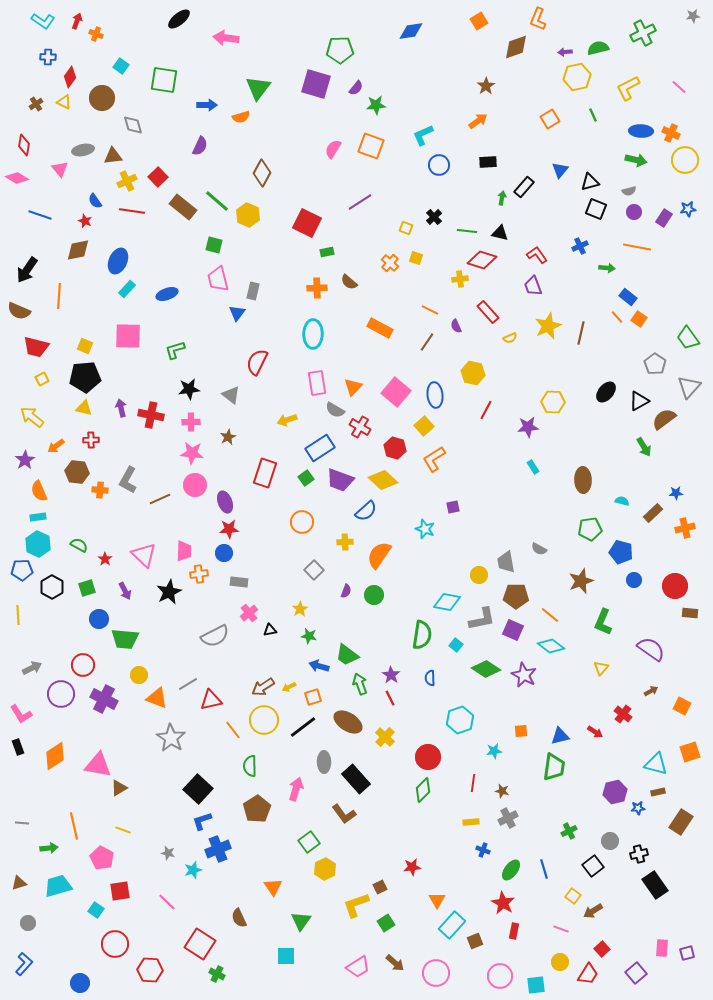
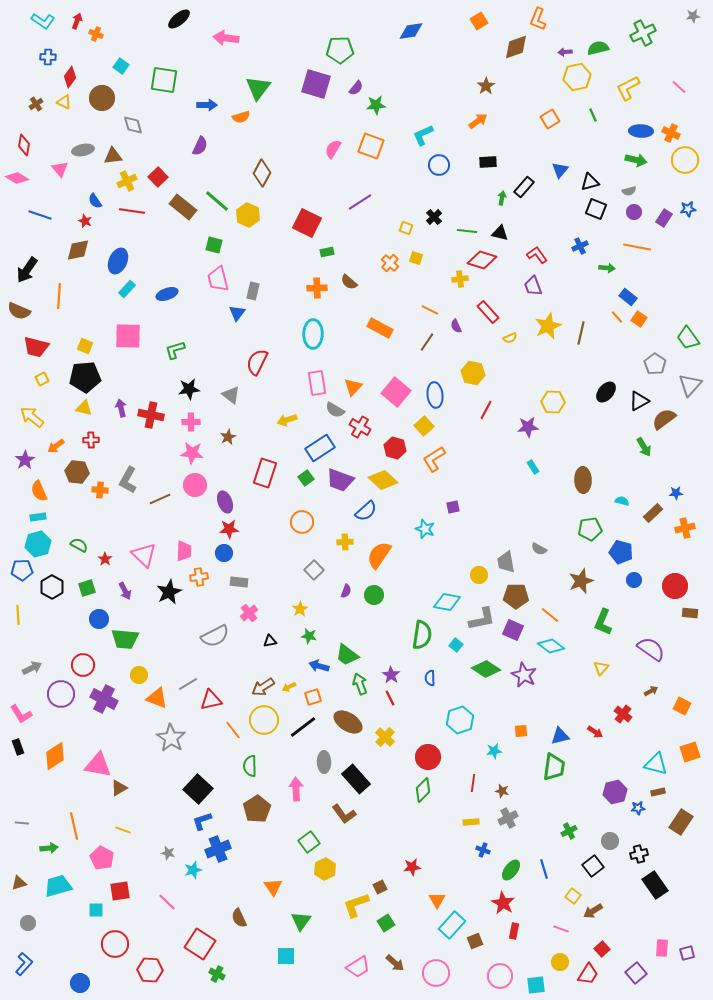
gray triangle at (689, 387): moved 1 px right, 2 px up
cyan hexagon at (38, 544): rotated 20 degrees clockwise
orange cross at (199, 574): moved 3 px down
black triangle at (270, 630): moved 11 px down
pink arrow at (296, 789): rotated 20 degrees counterclockwise
cyan square at (96, 910): rotated 35 degrees counterclockwise
